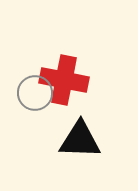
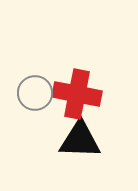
red cross: moved 13 px right, 14 px down
